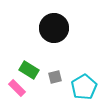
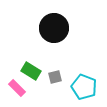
green rectangle: moved 2 px right, 1 px down
cyan pentagon: rotated 20 degrees counterclockwise
